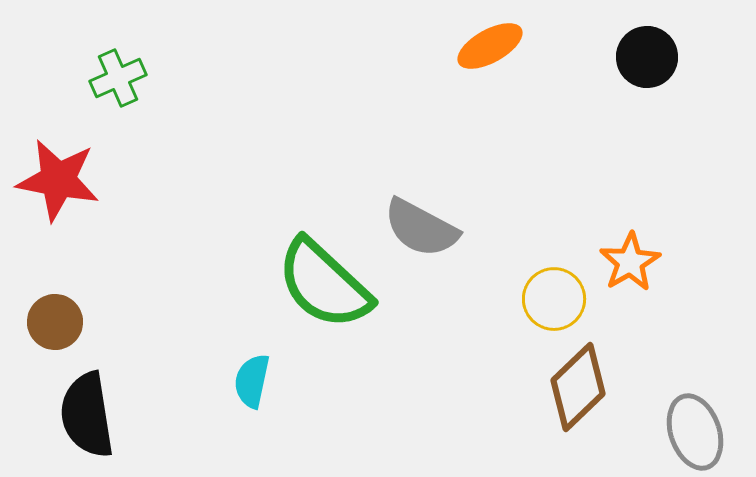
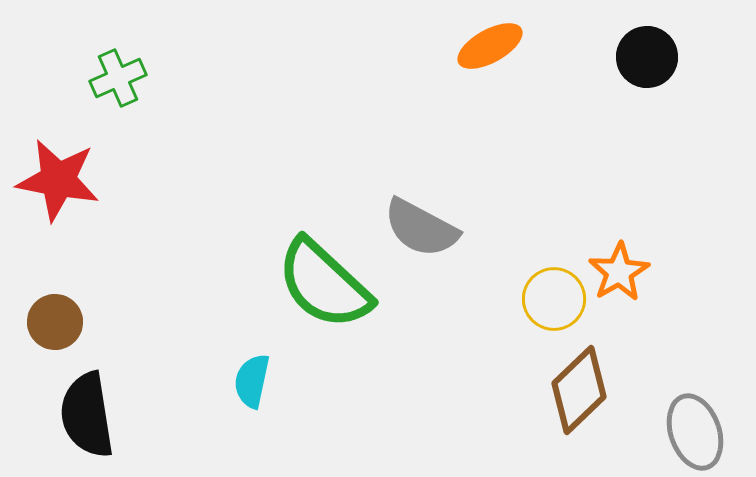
orange star: moved 11 px left, 10 px down
brown diamond: moved 1 px right, 3 px down
